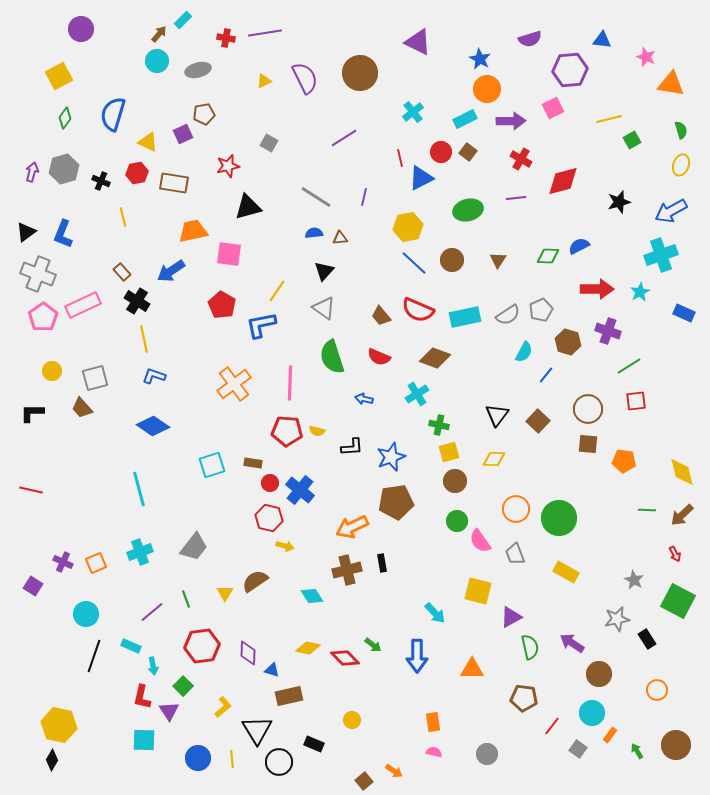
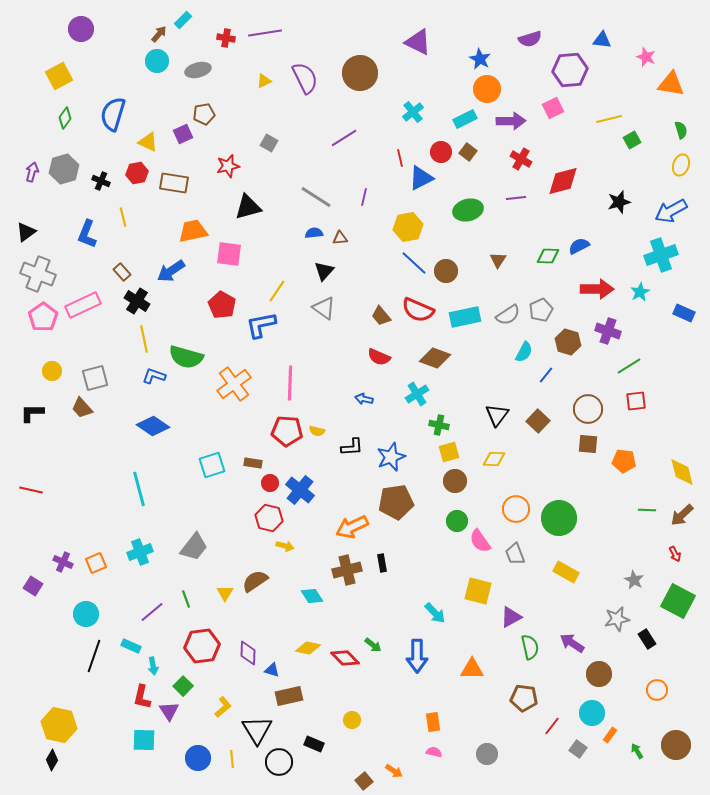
blue L-shape at (63, 234): moved 24 px right
brown circle at (452, 260): moved 6 px left, 11 px down
green semicircle at (332, 357): moved 146 px left; rotated 56 degrees counterclockwise
